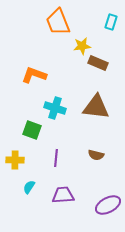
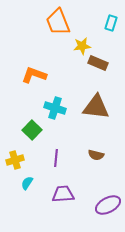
cyan rectangle: moved 1 px down
green square: rotated 24 degrees clockwise
yellow cross: rotated 18 degrees counterclockwise
cyan semicircle: moved 2 px left, 4 px up
purple trapezoid: moved 1 px up
